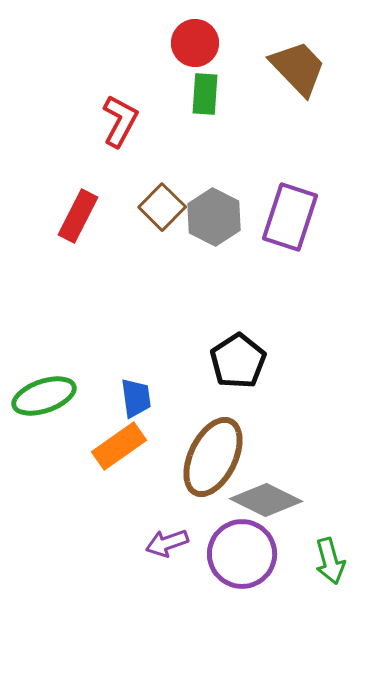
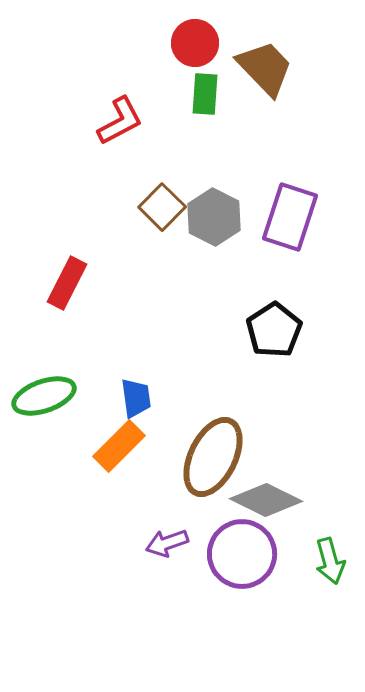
brown trapezoid: moved 33 px left
red L-shape: rotated 34 degrees clockwise
red rectangle: moved 11 px left, 67 px down
black pentagon: moved 36 px right, 31 px up
orange rectangle: rotated 10 degrees counterclockwise
